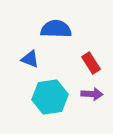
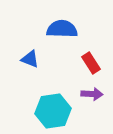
blue semicircle: moved 6 px right
cyan hexagon: moved 3 px right, 14 px down
